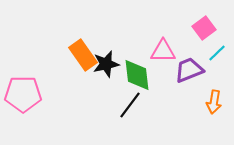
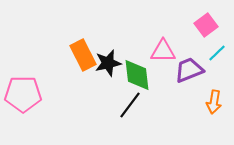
pink square: moved 2 px right, 3 px up
orange rectangle: rotated 8 degrees clockwise
black star: moved 2 px right, 1 px up
